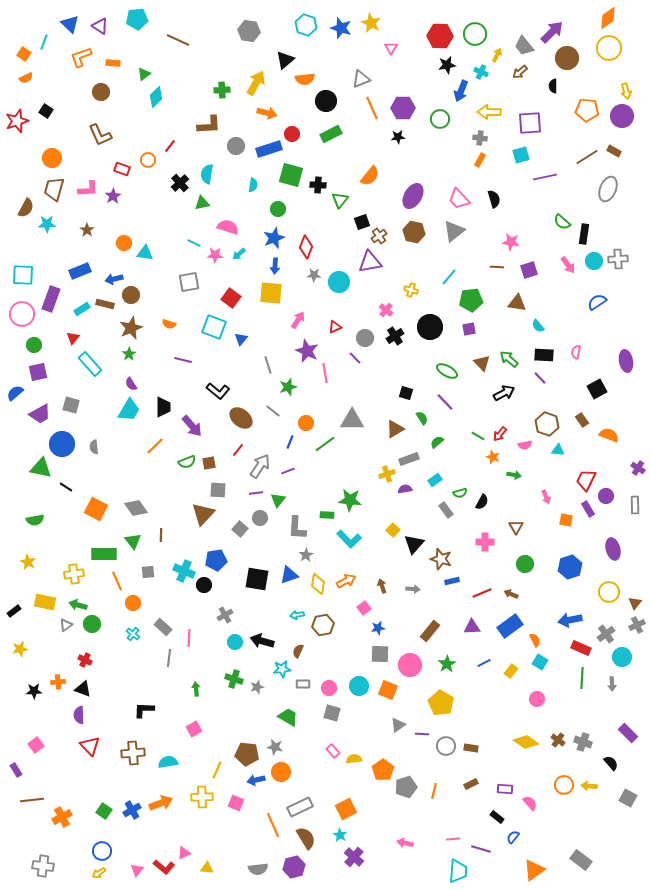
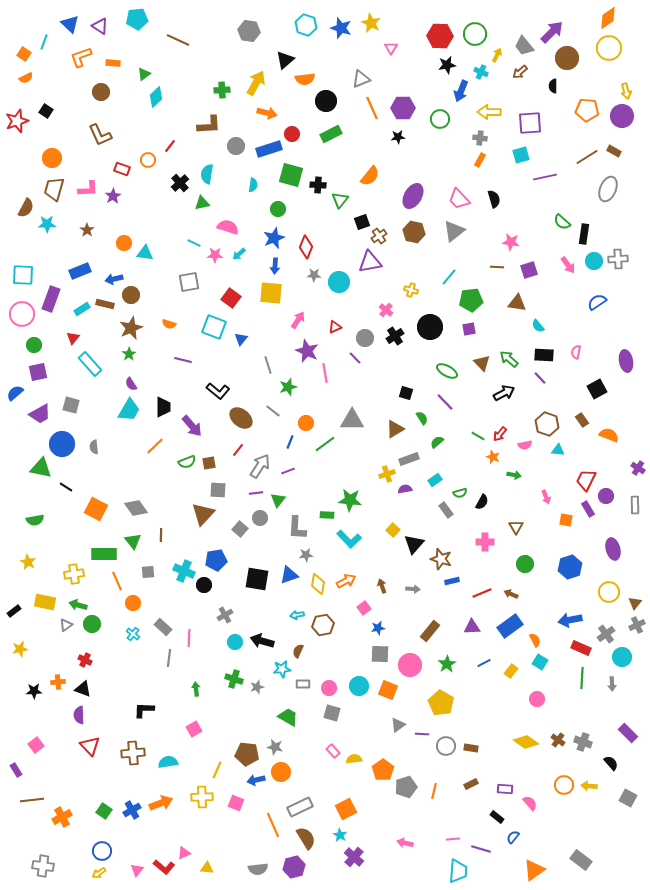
gray star at (306, 555): rotated 24 degrees clockwise
